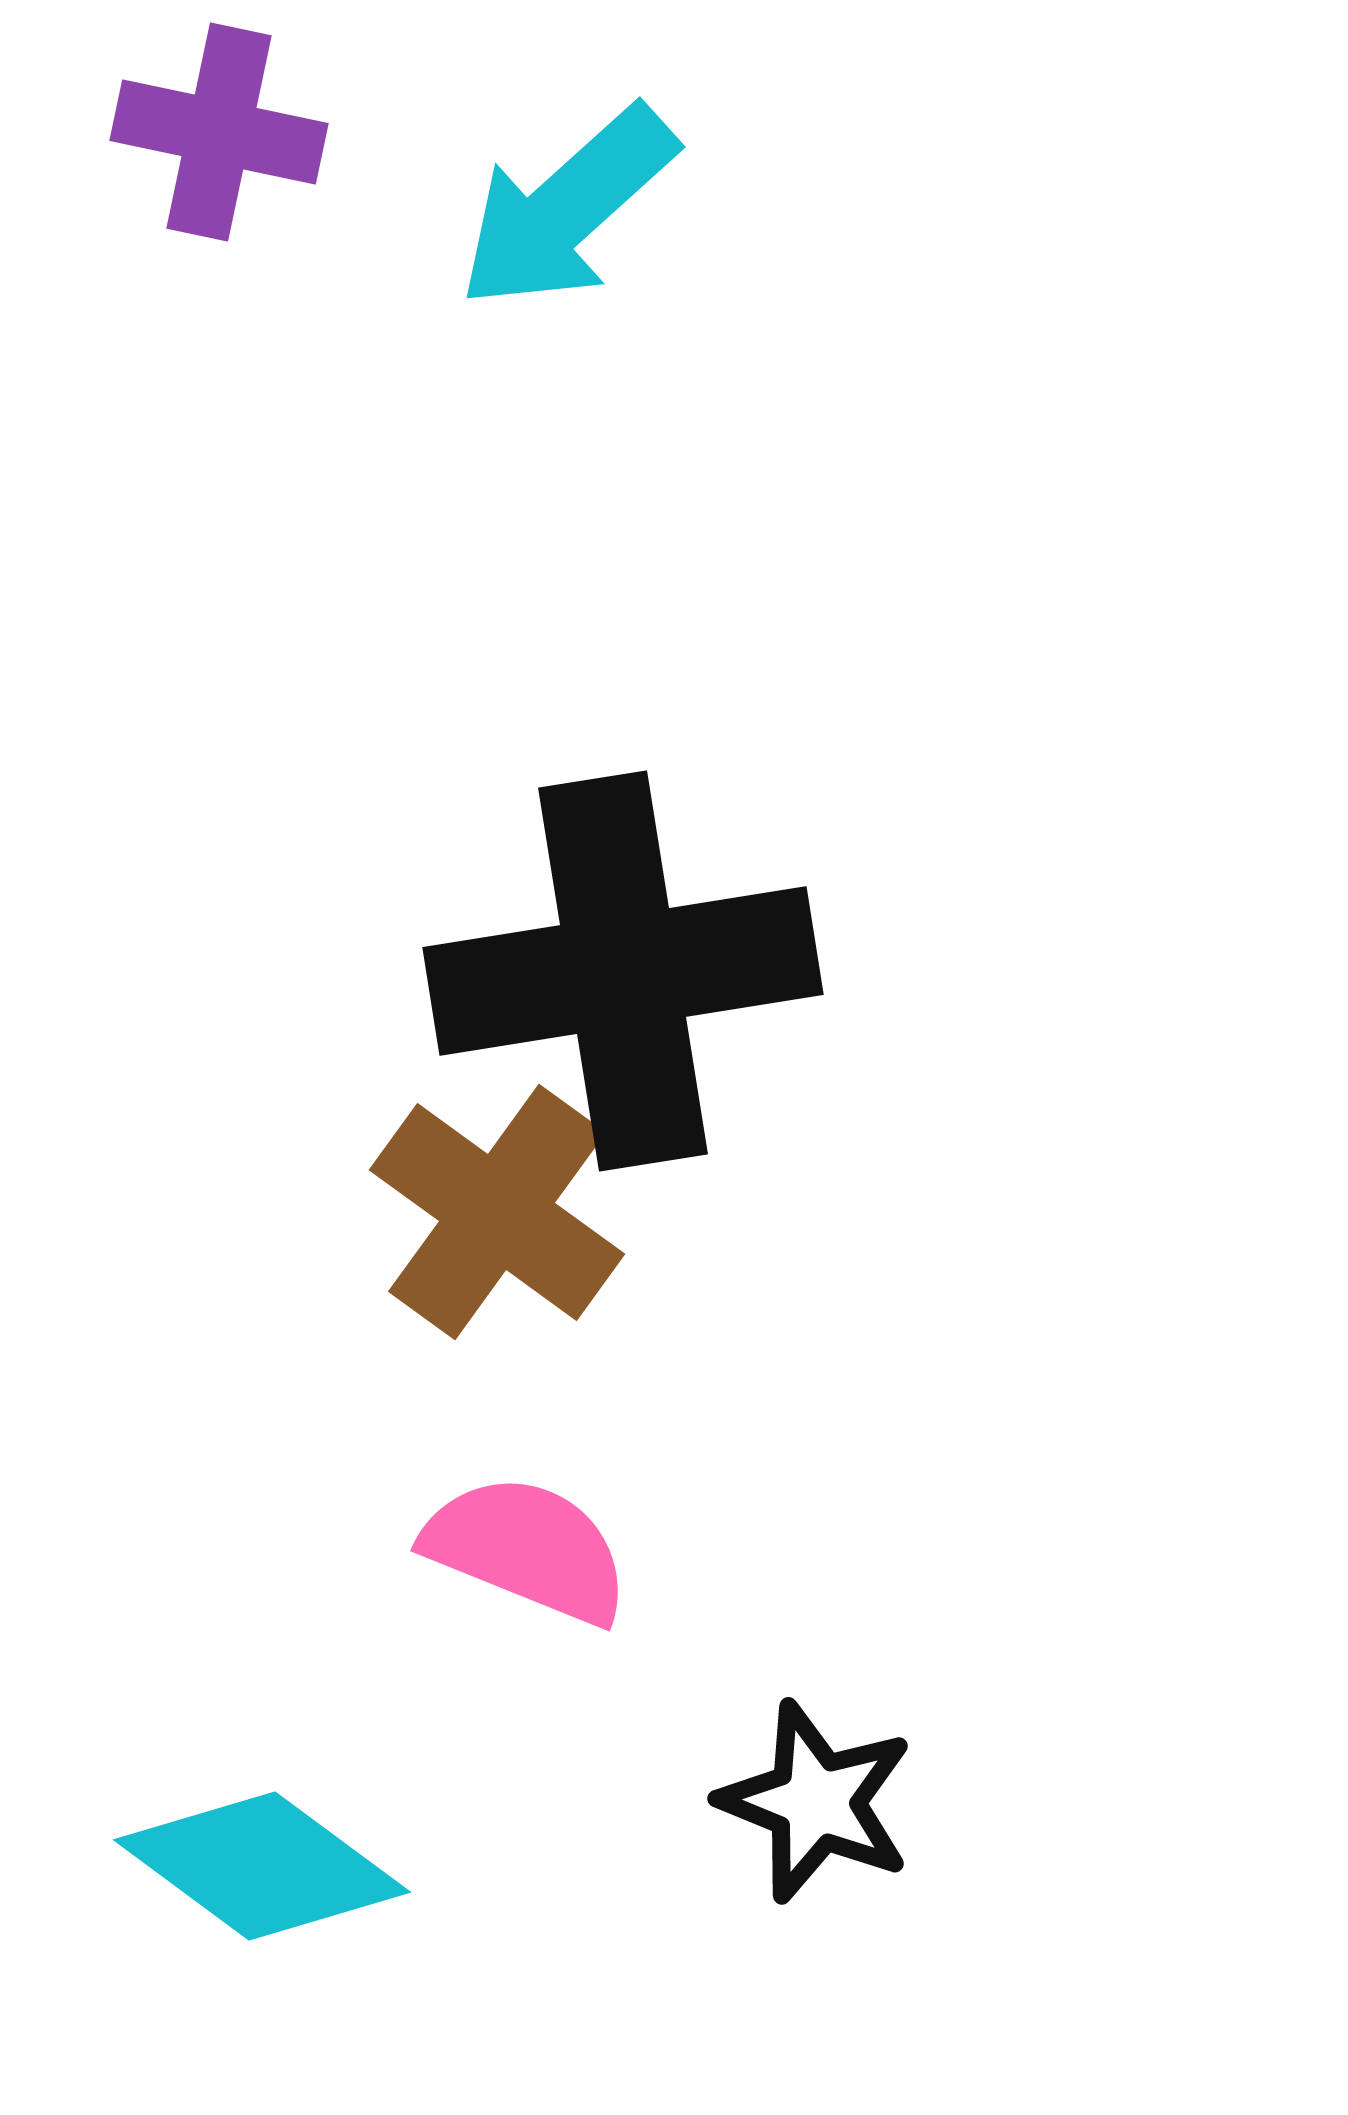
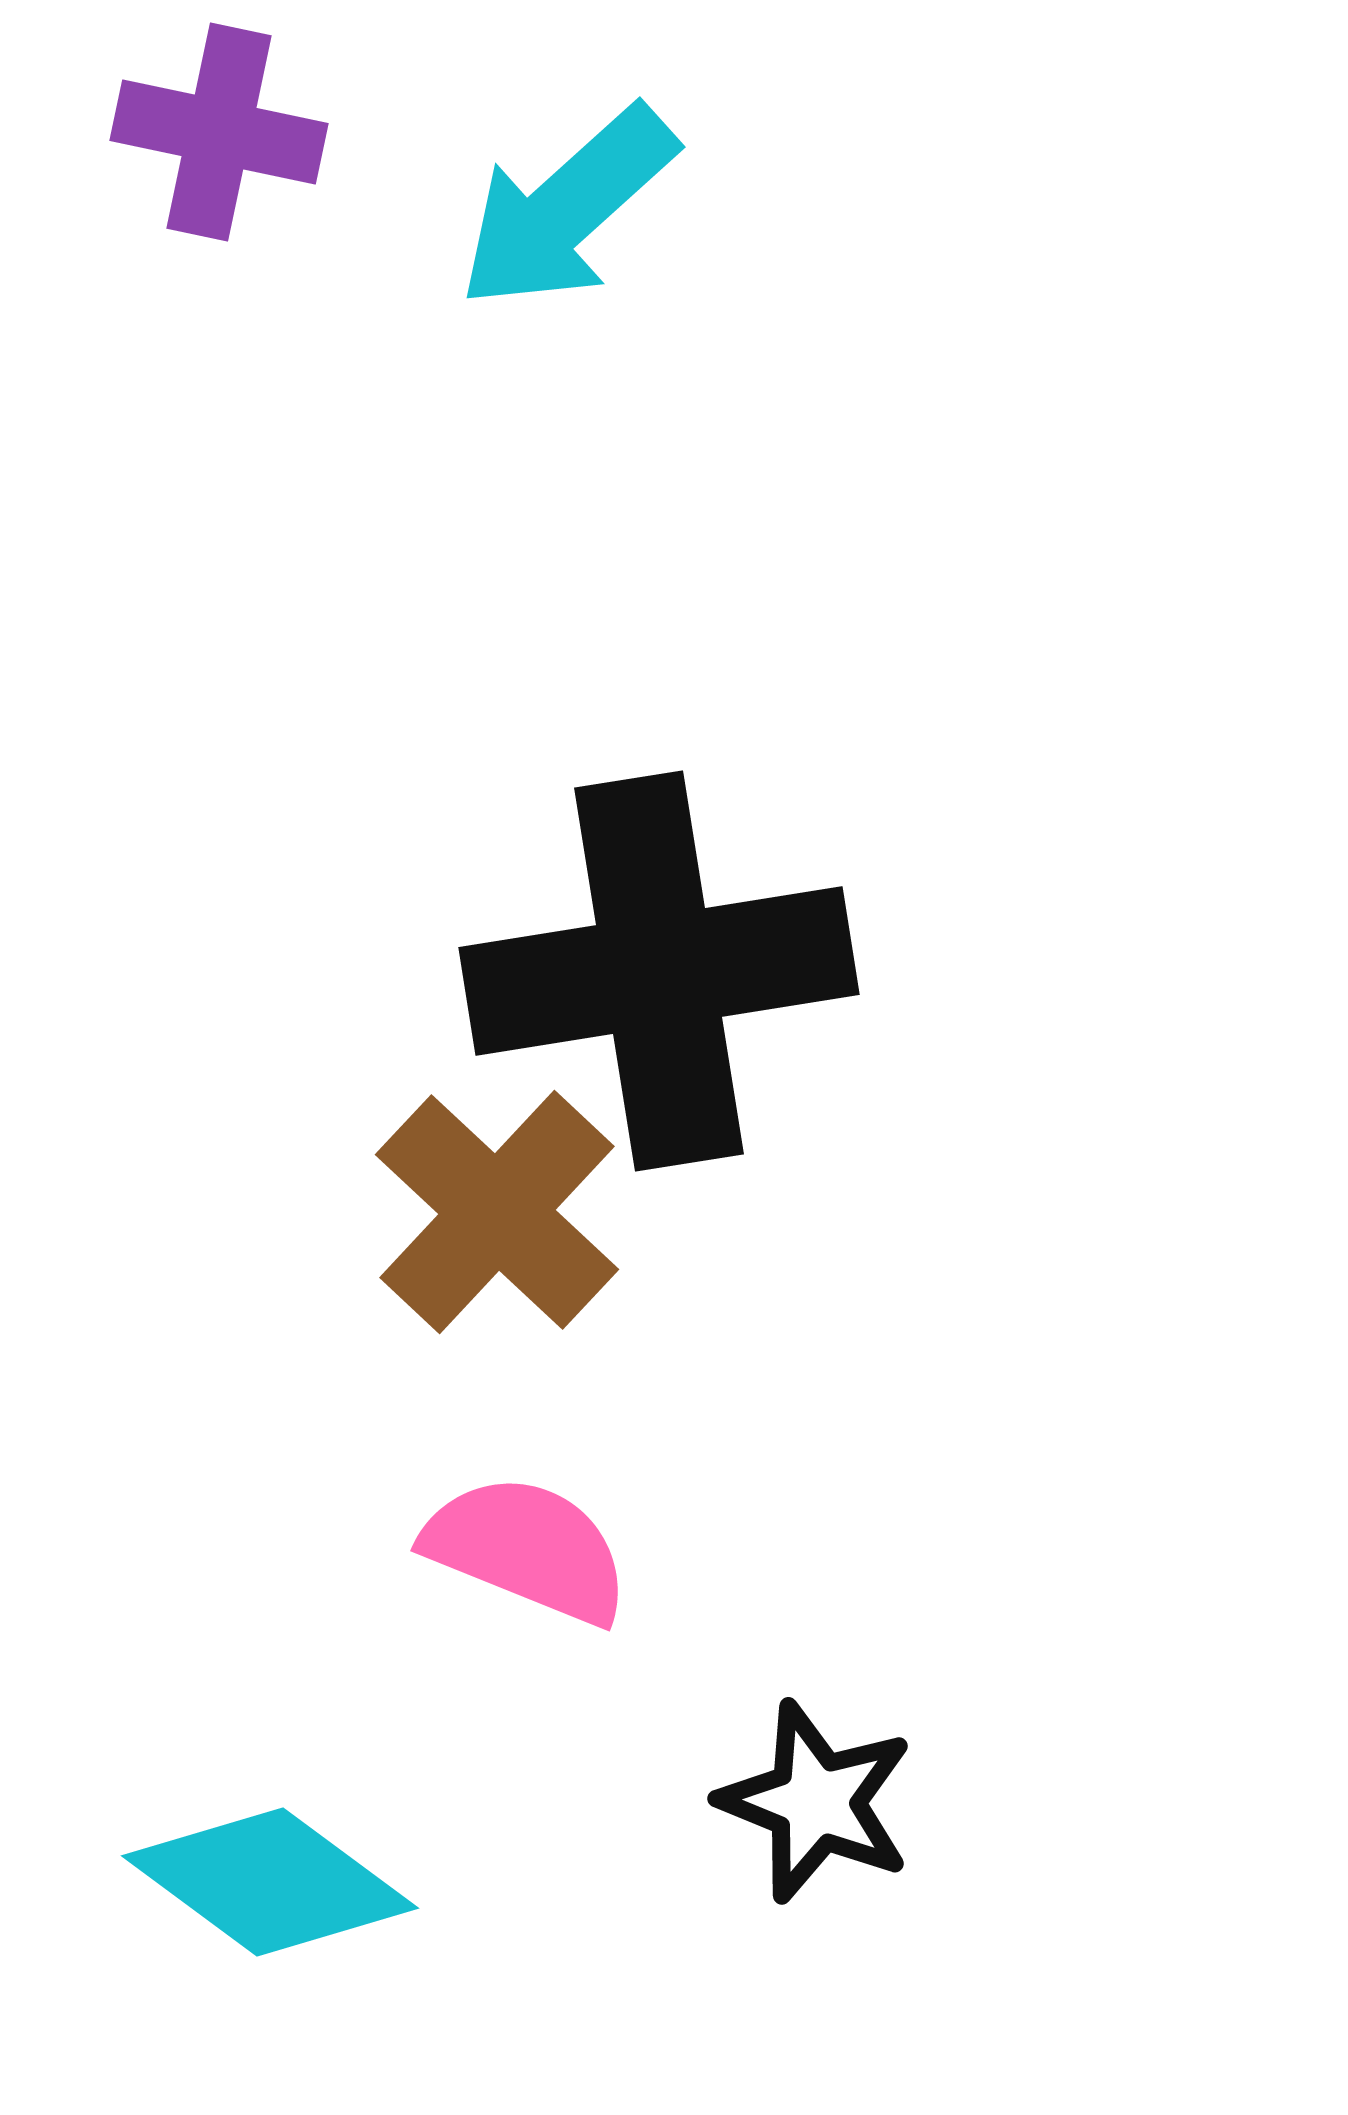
black cross: moved 36 px right
brown cross: rotated 7 degrees clockwise
cyan diamond: moved 8 px right, 16 px down
